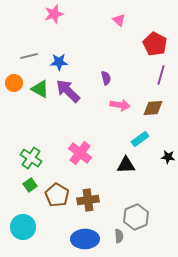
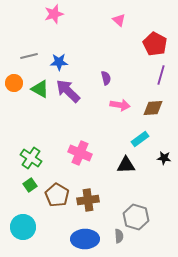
pink cross: rotated 15 degrees counterclockwise
black star: moved 4 px left, 1 px down
gray hexagon: rotated 20 degrees counterclockwise
